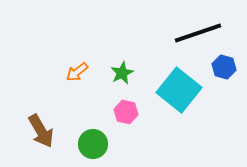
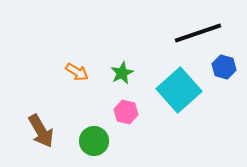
orange arrow: rotated 110 degrees counterclockwise
cyan square: rotated 9 degrees clockwise
green circle: moved 1 px right, 3 px up
